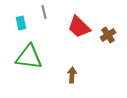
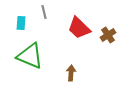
cyan rectangle: rotated 16 degrees clockwise
red trapezoid: moved 1 px down
green triangle: moved 1 px right, 1 px up; rotated 16 degrees clockwise
brown arrow: moved 1 px left, 2 px up
